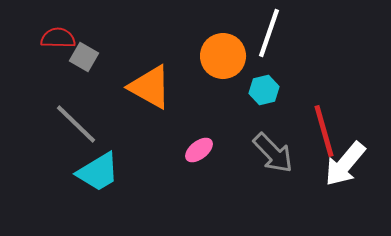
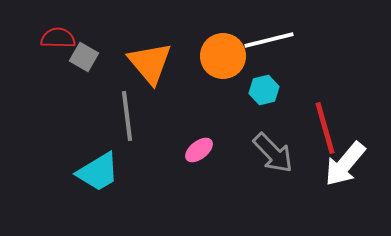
white line: moved 7 px down; rotated 57 degrees clockwise
orange triangle: moved 24 px up; rotated 21 degrees clockwise
gray line: moved 51 px right, 8 px up; rotated 39 degrees clockwise
red line: moved 1 px right, 3 px up
